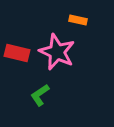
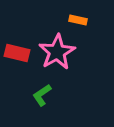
pink star: rotated 18 degrees clockwise
green L-shape: moved 2 px right
